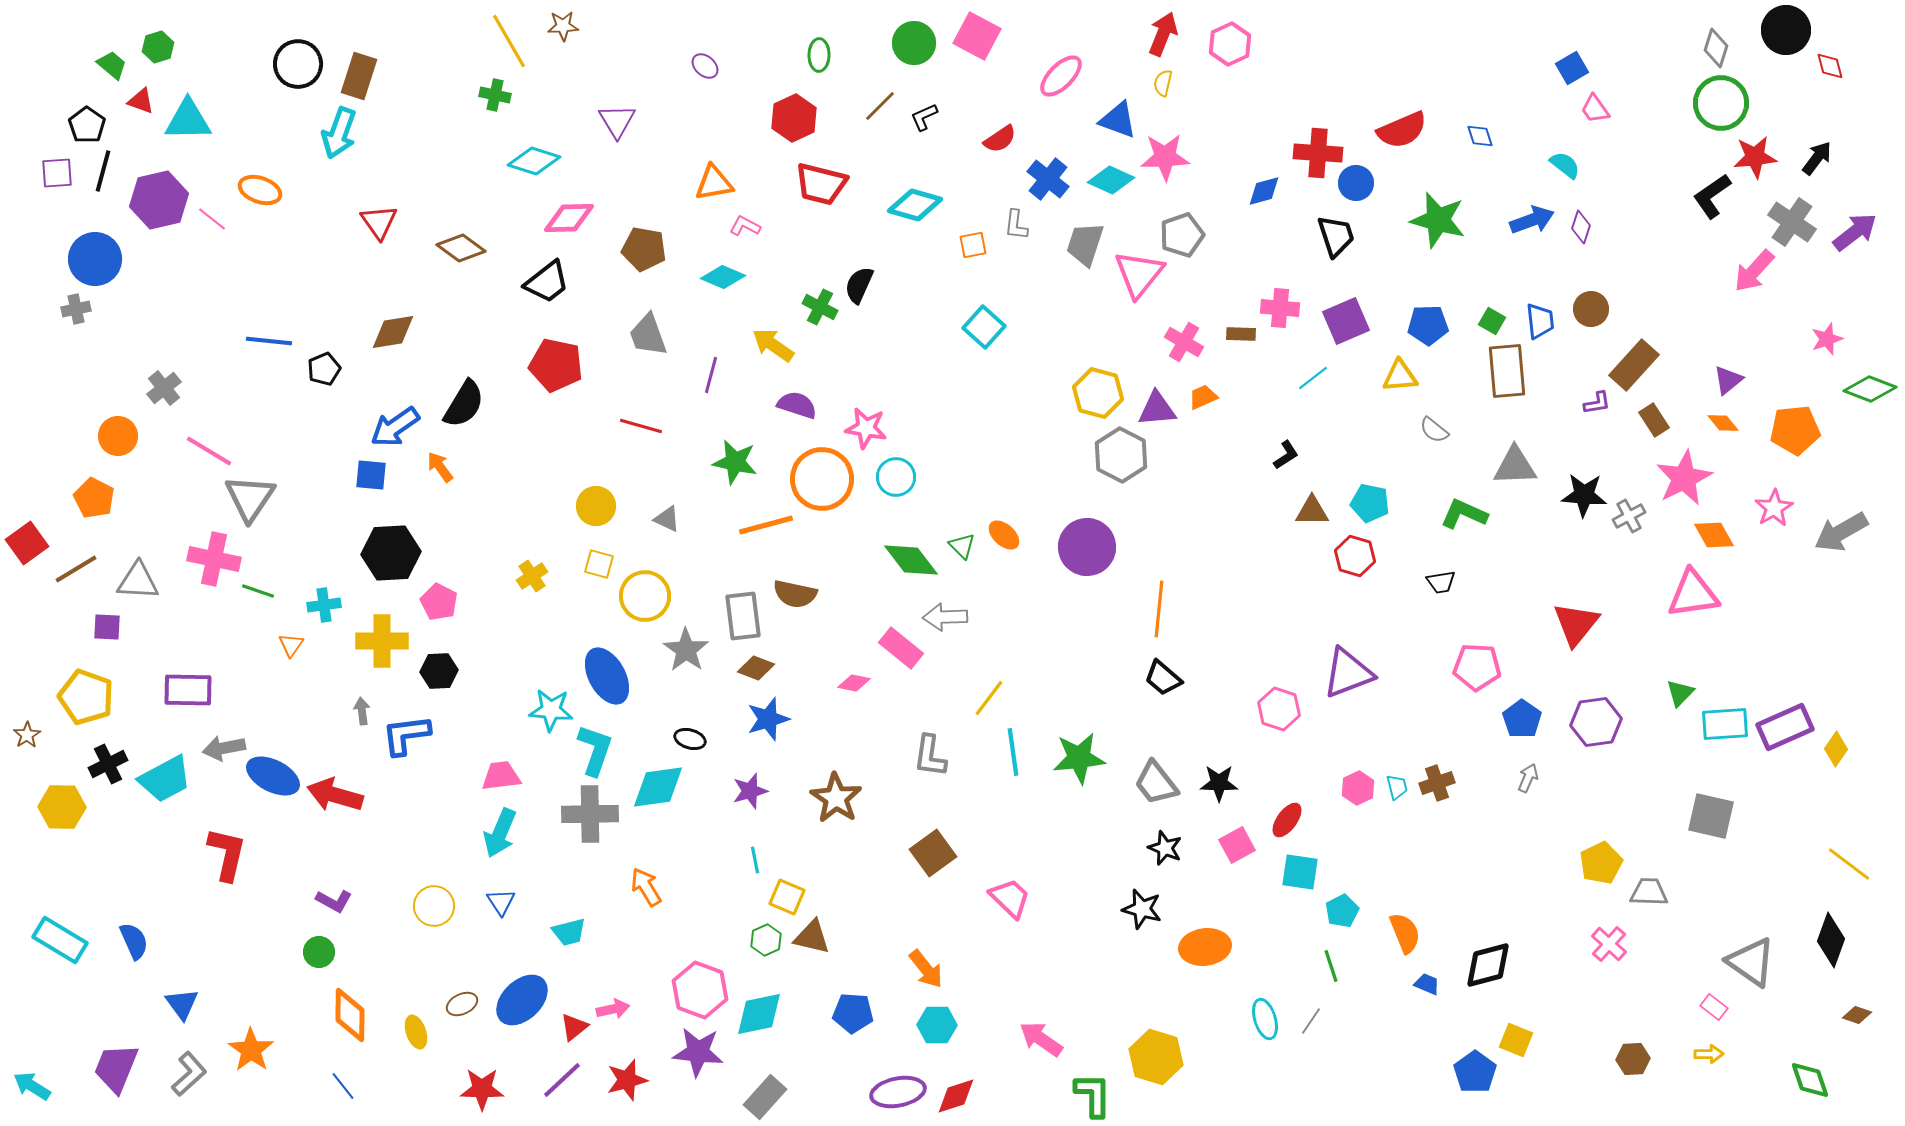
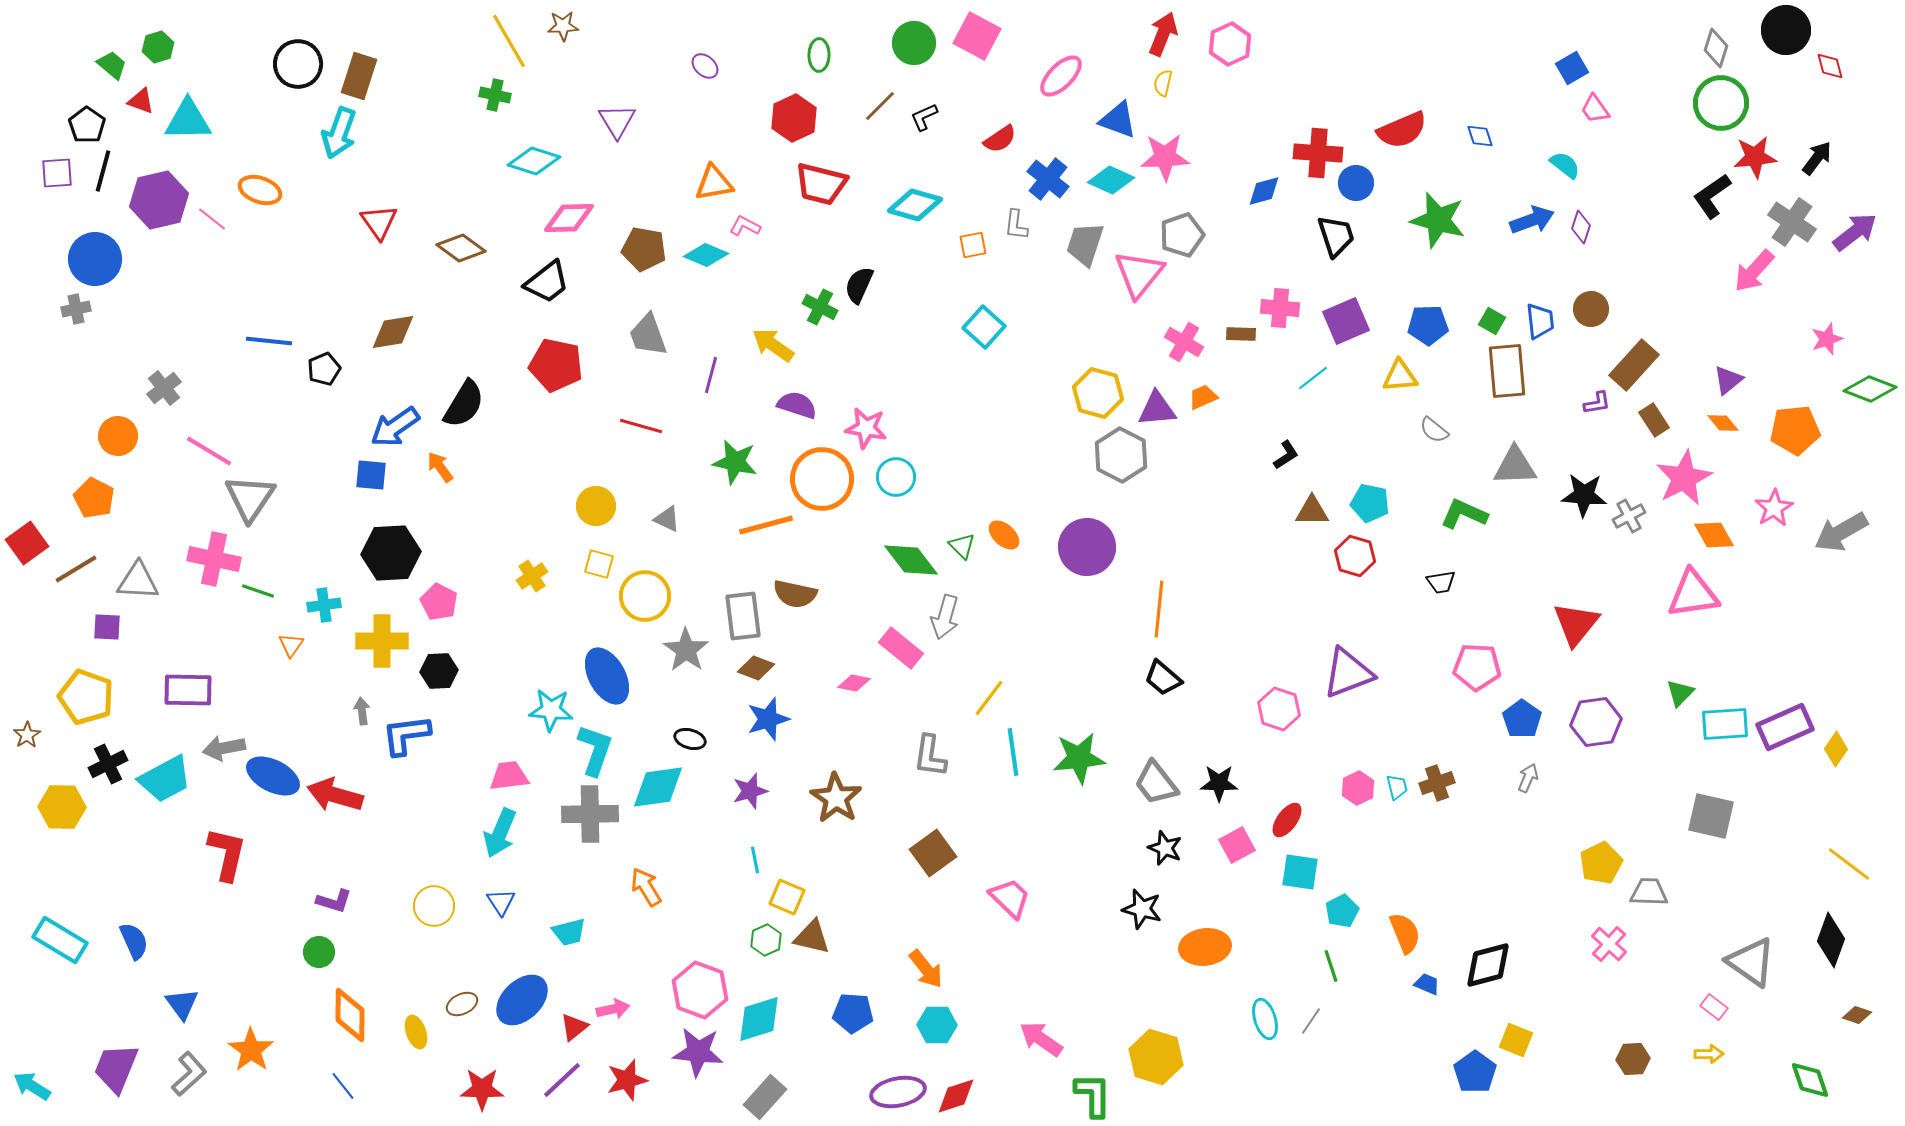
cyan diamond at (723, 277): moved 17 px left, 22 px up
gray arrow at (945, 617): rotated 72 degrees counterclockwise
pink trapezoid at (501, 776): moved 8 px right
purple L-shape at (334, 901): rotated 12 degrees counterclockwise
cyan diamond at (759, 1014): moved 5 px down; rotated 6 degrees counterclockwise
